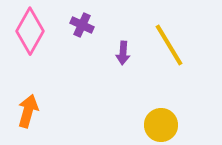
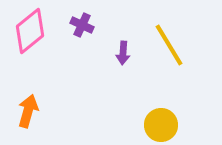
pink diamond: rotated 21 degrees clockwise
